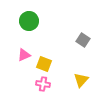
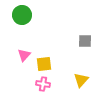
green circle: moved 7 px left, 6 px up
gray square: moved 2 px right, 1 px down; rotated 32 degrees counterclockwise
pink triangle: rotated 24 degrees counterclockwise
yellow square: rotated 28 degrees counterclockwise
